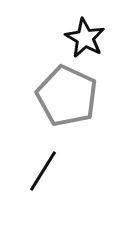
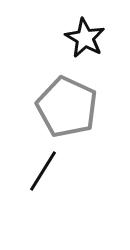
gray pentagon: moved 11 px down
